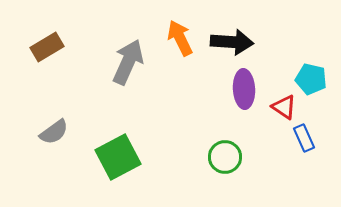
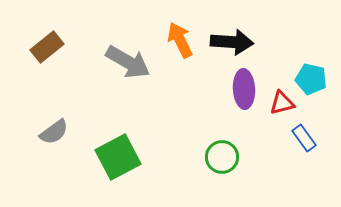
orange arrow: moved 2 px down
brown rectangle: rotated 8 degrees counterclockwise
gray arrow: rotated 96 degrees clockwise
red triangle: moved 2 px left, 4 px up; rotated 48 degrees counterclockwise
blue rectangle: rotated 12 degrees counterclockwise
green circle: moved 3 px left
